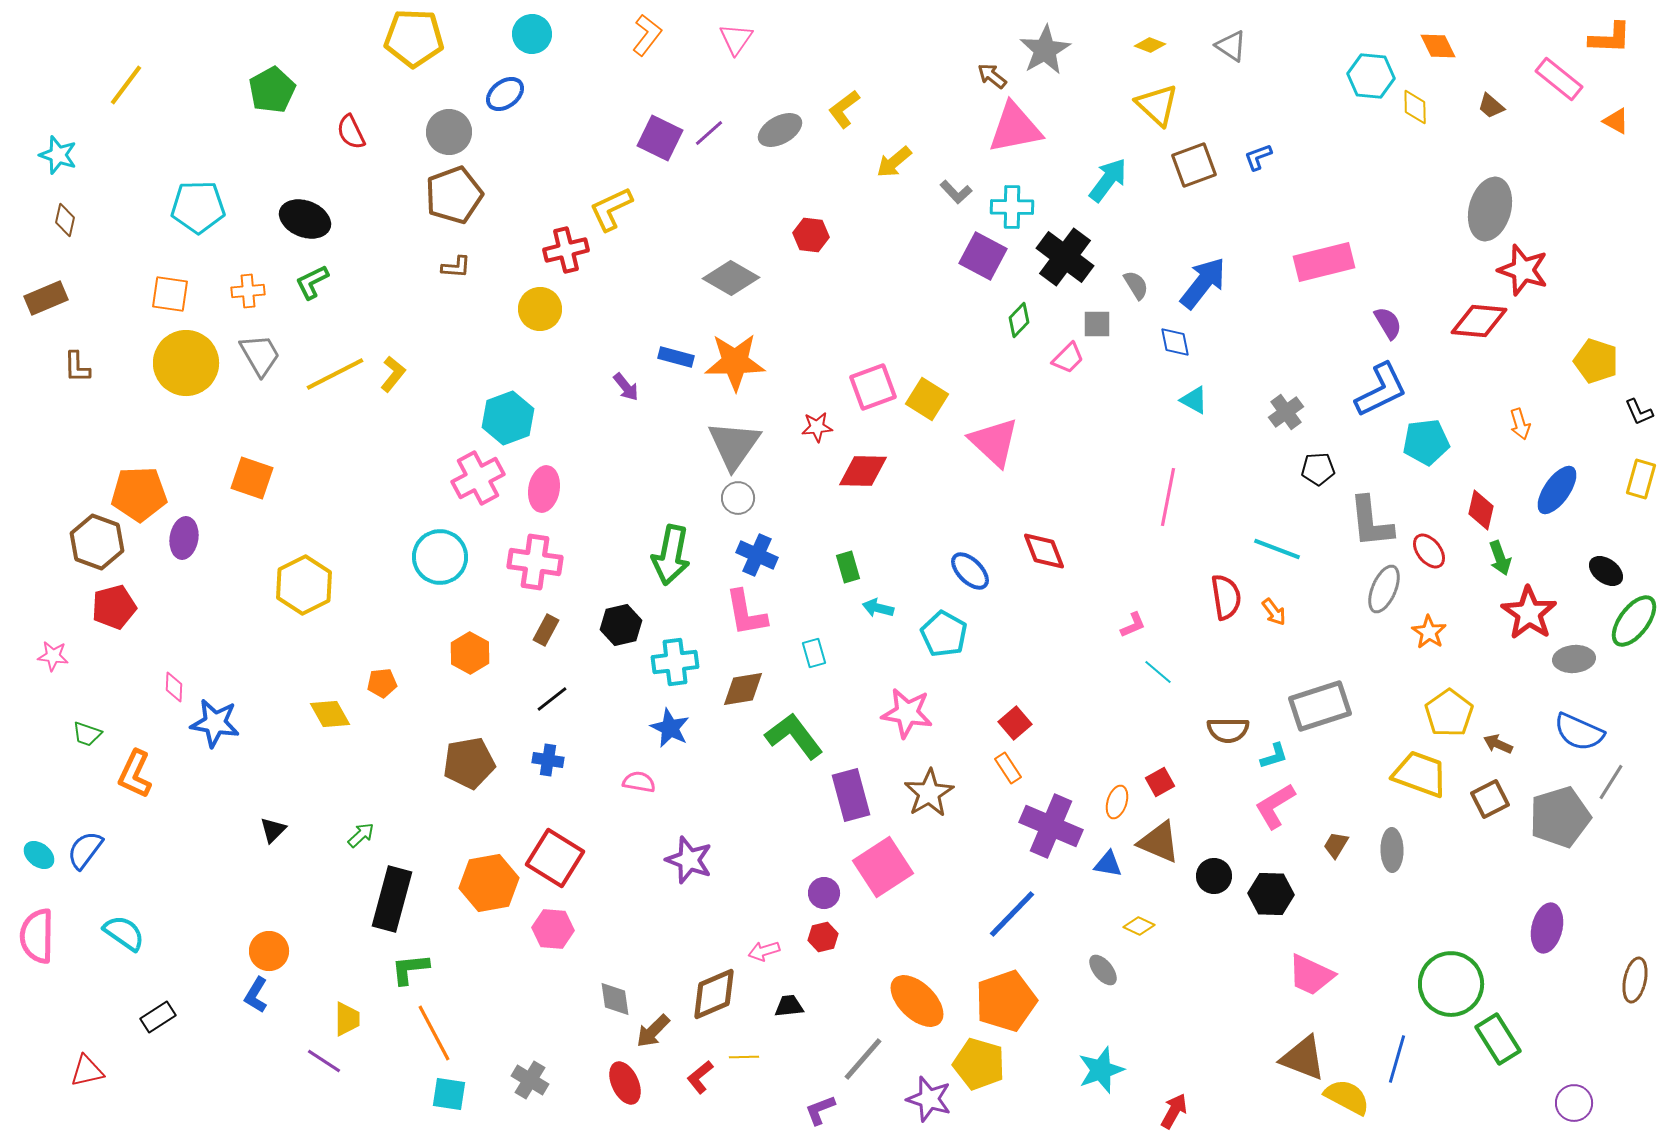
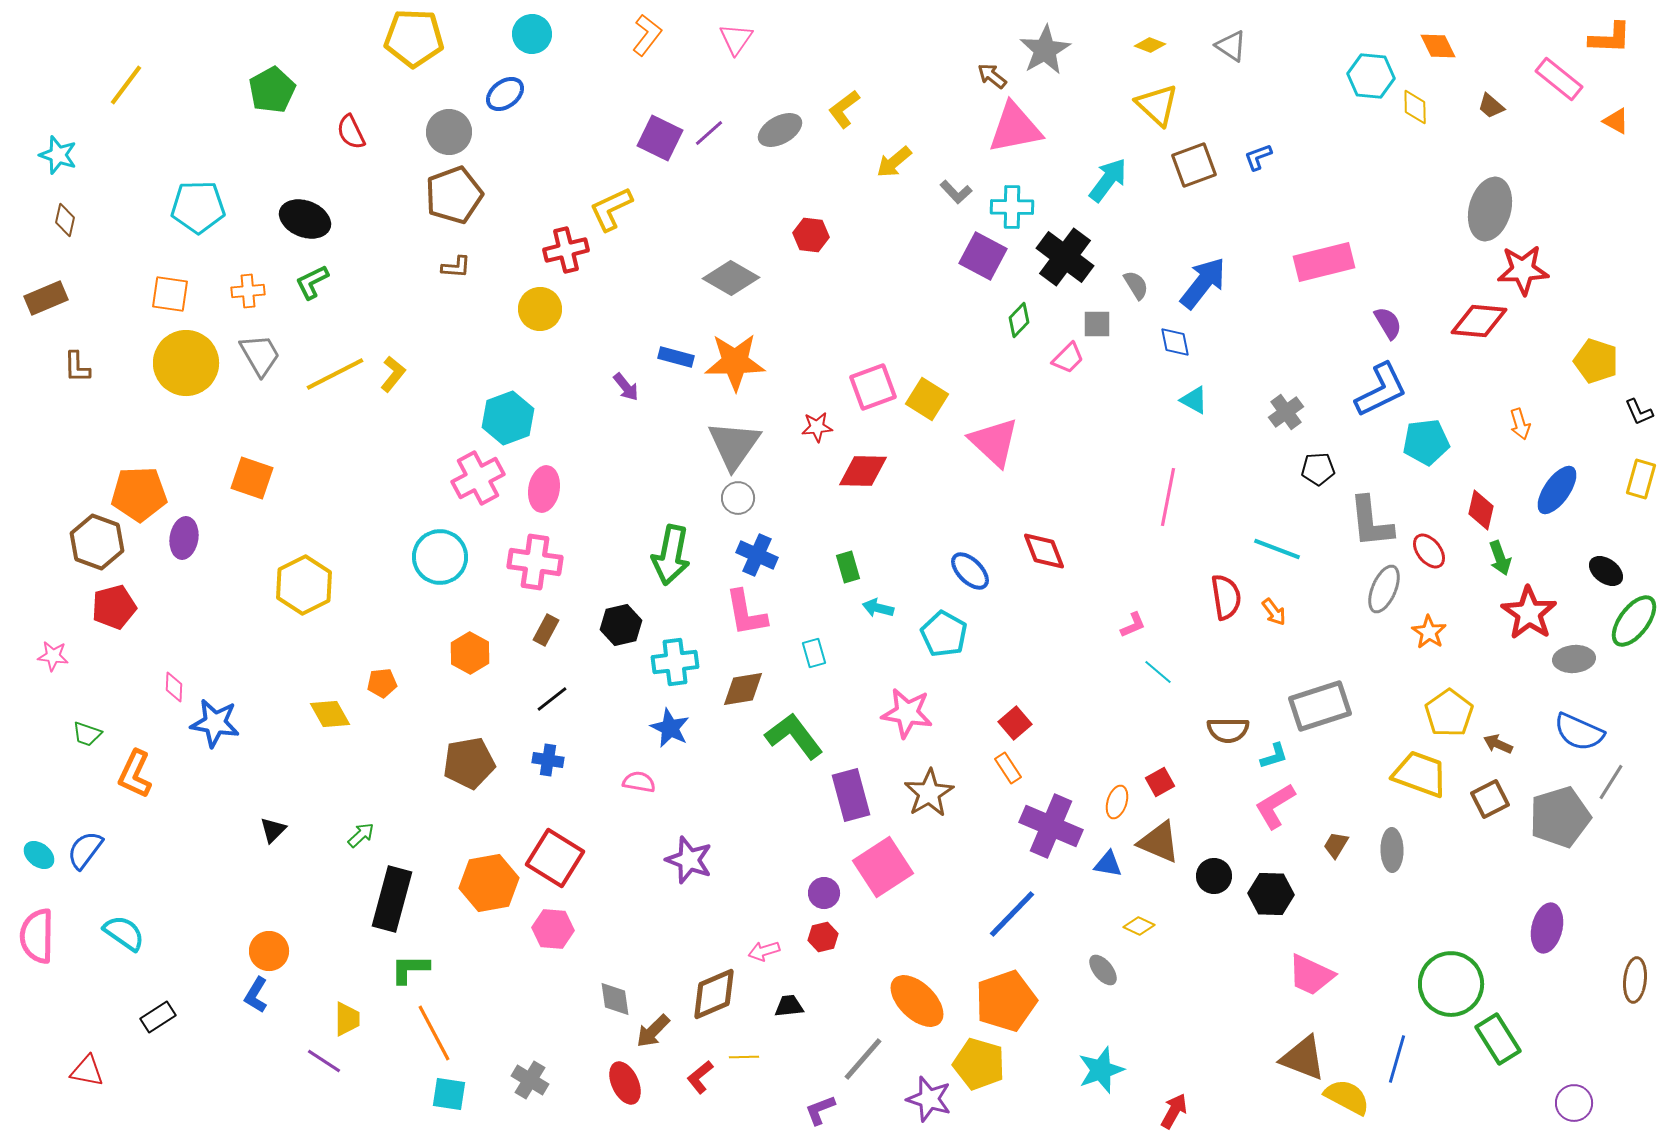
red star at (1523, 270): rotated 21 degrees counterclockwise
green L-shape at (410, 969): rotated 6 degrees clockwise
brown ellipse at (1635, 980): rotated 6 degrees counterclockwise
red triangle at (87, 1071): rotated 24 degrees clockwise
